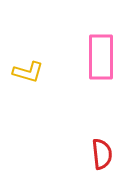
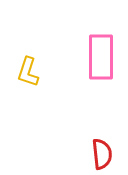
yellow L-shape: rotated 92 degrees clockwise
